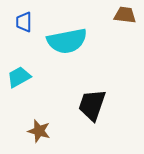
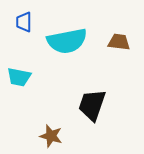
brown trapezoid: moved 6 px left, 27 px down
cyan trapezoid: rotated 140 degrees counterclockwise
brown star: moved 12 px right, 5 px down
